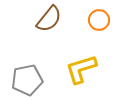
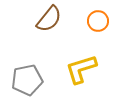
orange circle: moved 1 px left, 1 px down
